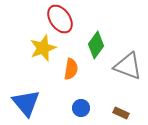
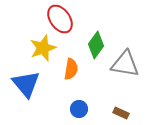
gray triangle: moved 3 px left, 2 px up; rotated 12 degrees counterclockwise
blue triangle: moved 19 px up
blue circle: moved 2 px left, 1 px down
